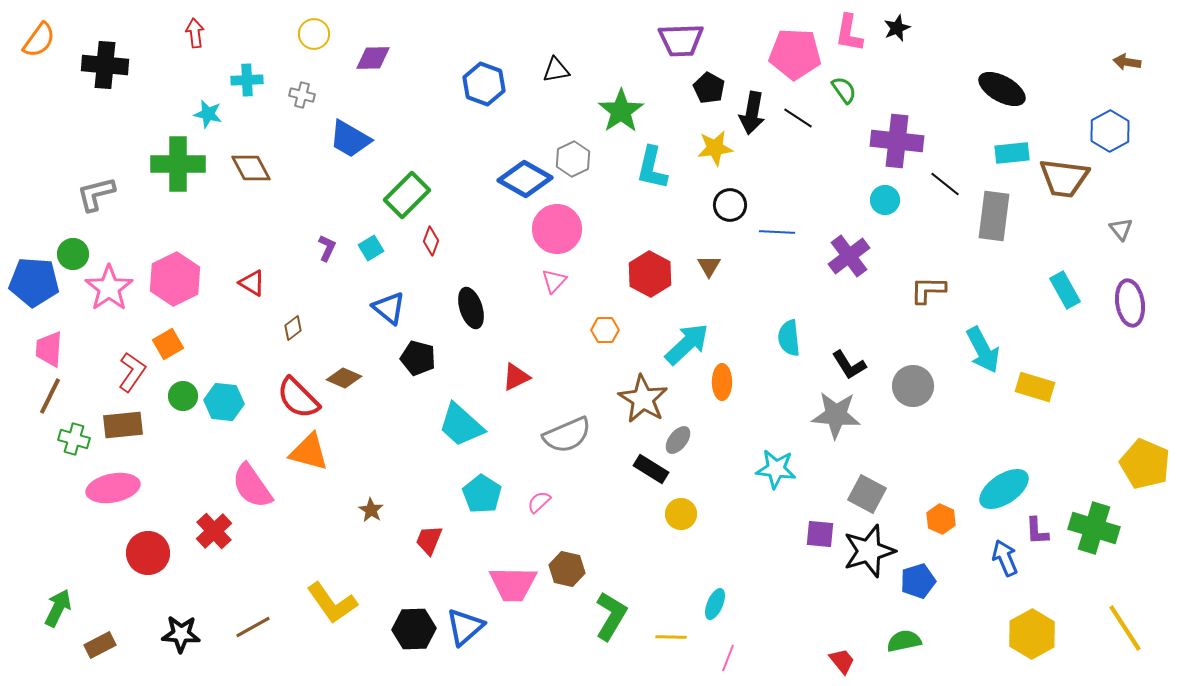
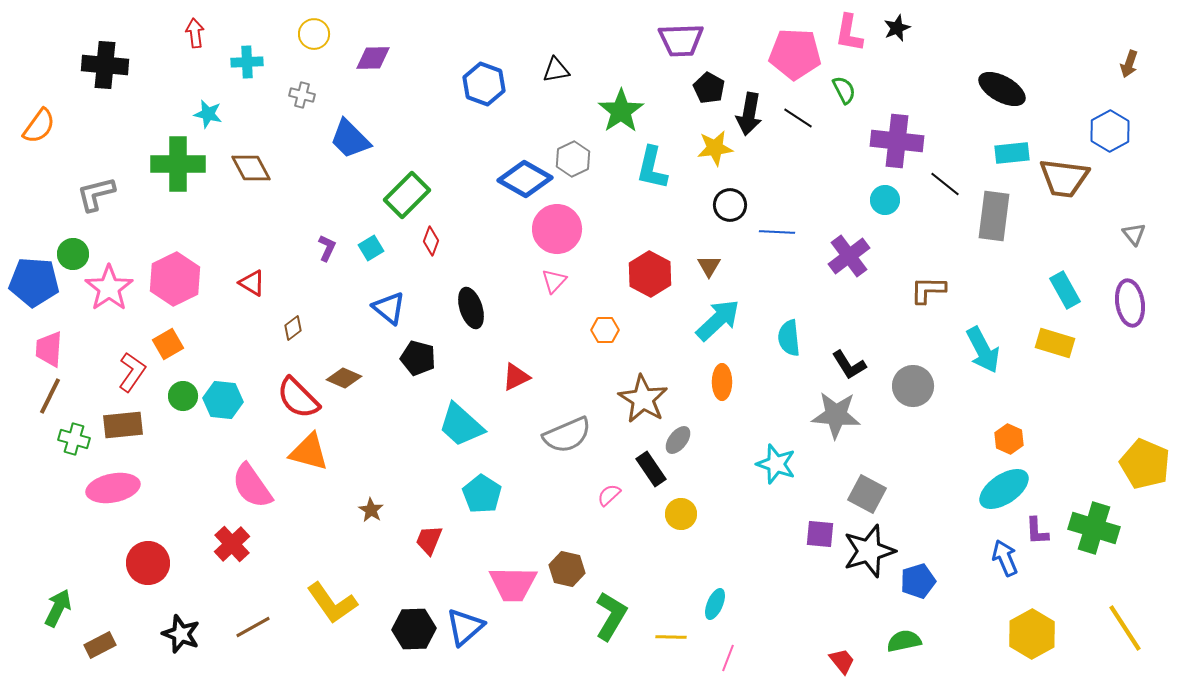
orange semicircle at (39, 40): moved 86 px down
brown arrow at (1127, 62): moved 2 px right, 2 px down; rotated 80 degrees counterclockwise
cyan cross at (247, 80): moved 18 px up
green semicircle at (844, 90): rotated 8 degrees clockwise
black arrow at (752, 113): moved 3 px left, 1 px down
blue trapezoid at (350, 139): rotated 15 degrees clockwise
gray triangle at (1121, 229): moved 13 px right, 5 px down
cyan arrow at (687, 344): moved 31 px right, 24 px up
yellow rectangle at (1035, 387): moved 20 px right, 44 px up
cyan hexagon at (224, 402): moved 1 px left, 2 px up
black rectangle at (651, 469): rotated 24 degrees clockwise
cyan star at (776, 469): moved 5 px up; rotated 12 degrees clockwise
pink semicircle at (539, 502): moved 70 px right, 7 px up
orange hexagon at (941, 519): moved 68 px right, 80 px up
red cross at (214, 531): moved 18 px right, 13 px down
red circle at (148, 553): moved 10 px down
black star at (181, 634): rotated 18 degrees clockwise
